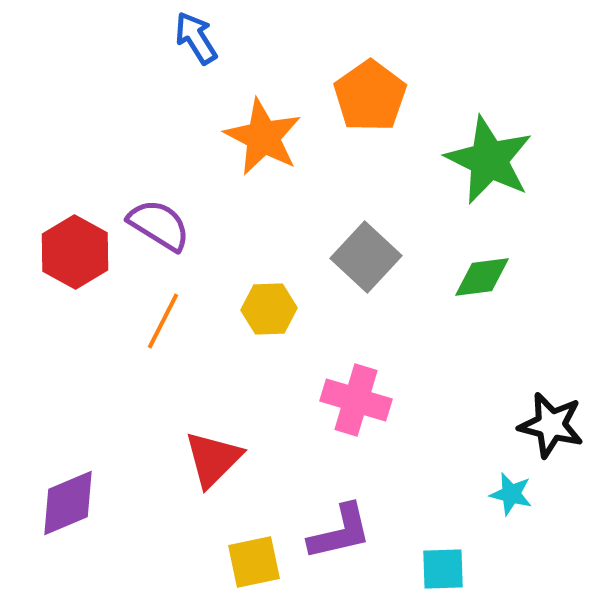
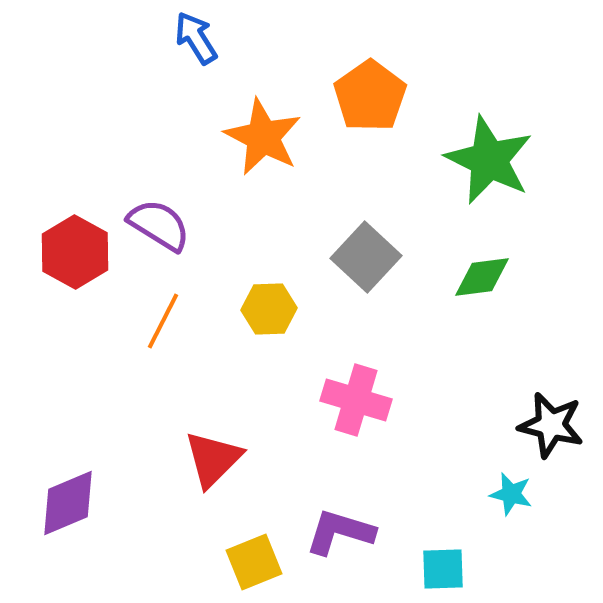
purple L-shape: rotated 150 degrees counterclockwise
yellow square: rotated 10 degrees counterclockwise
